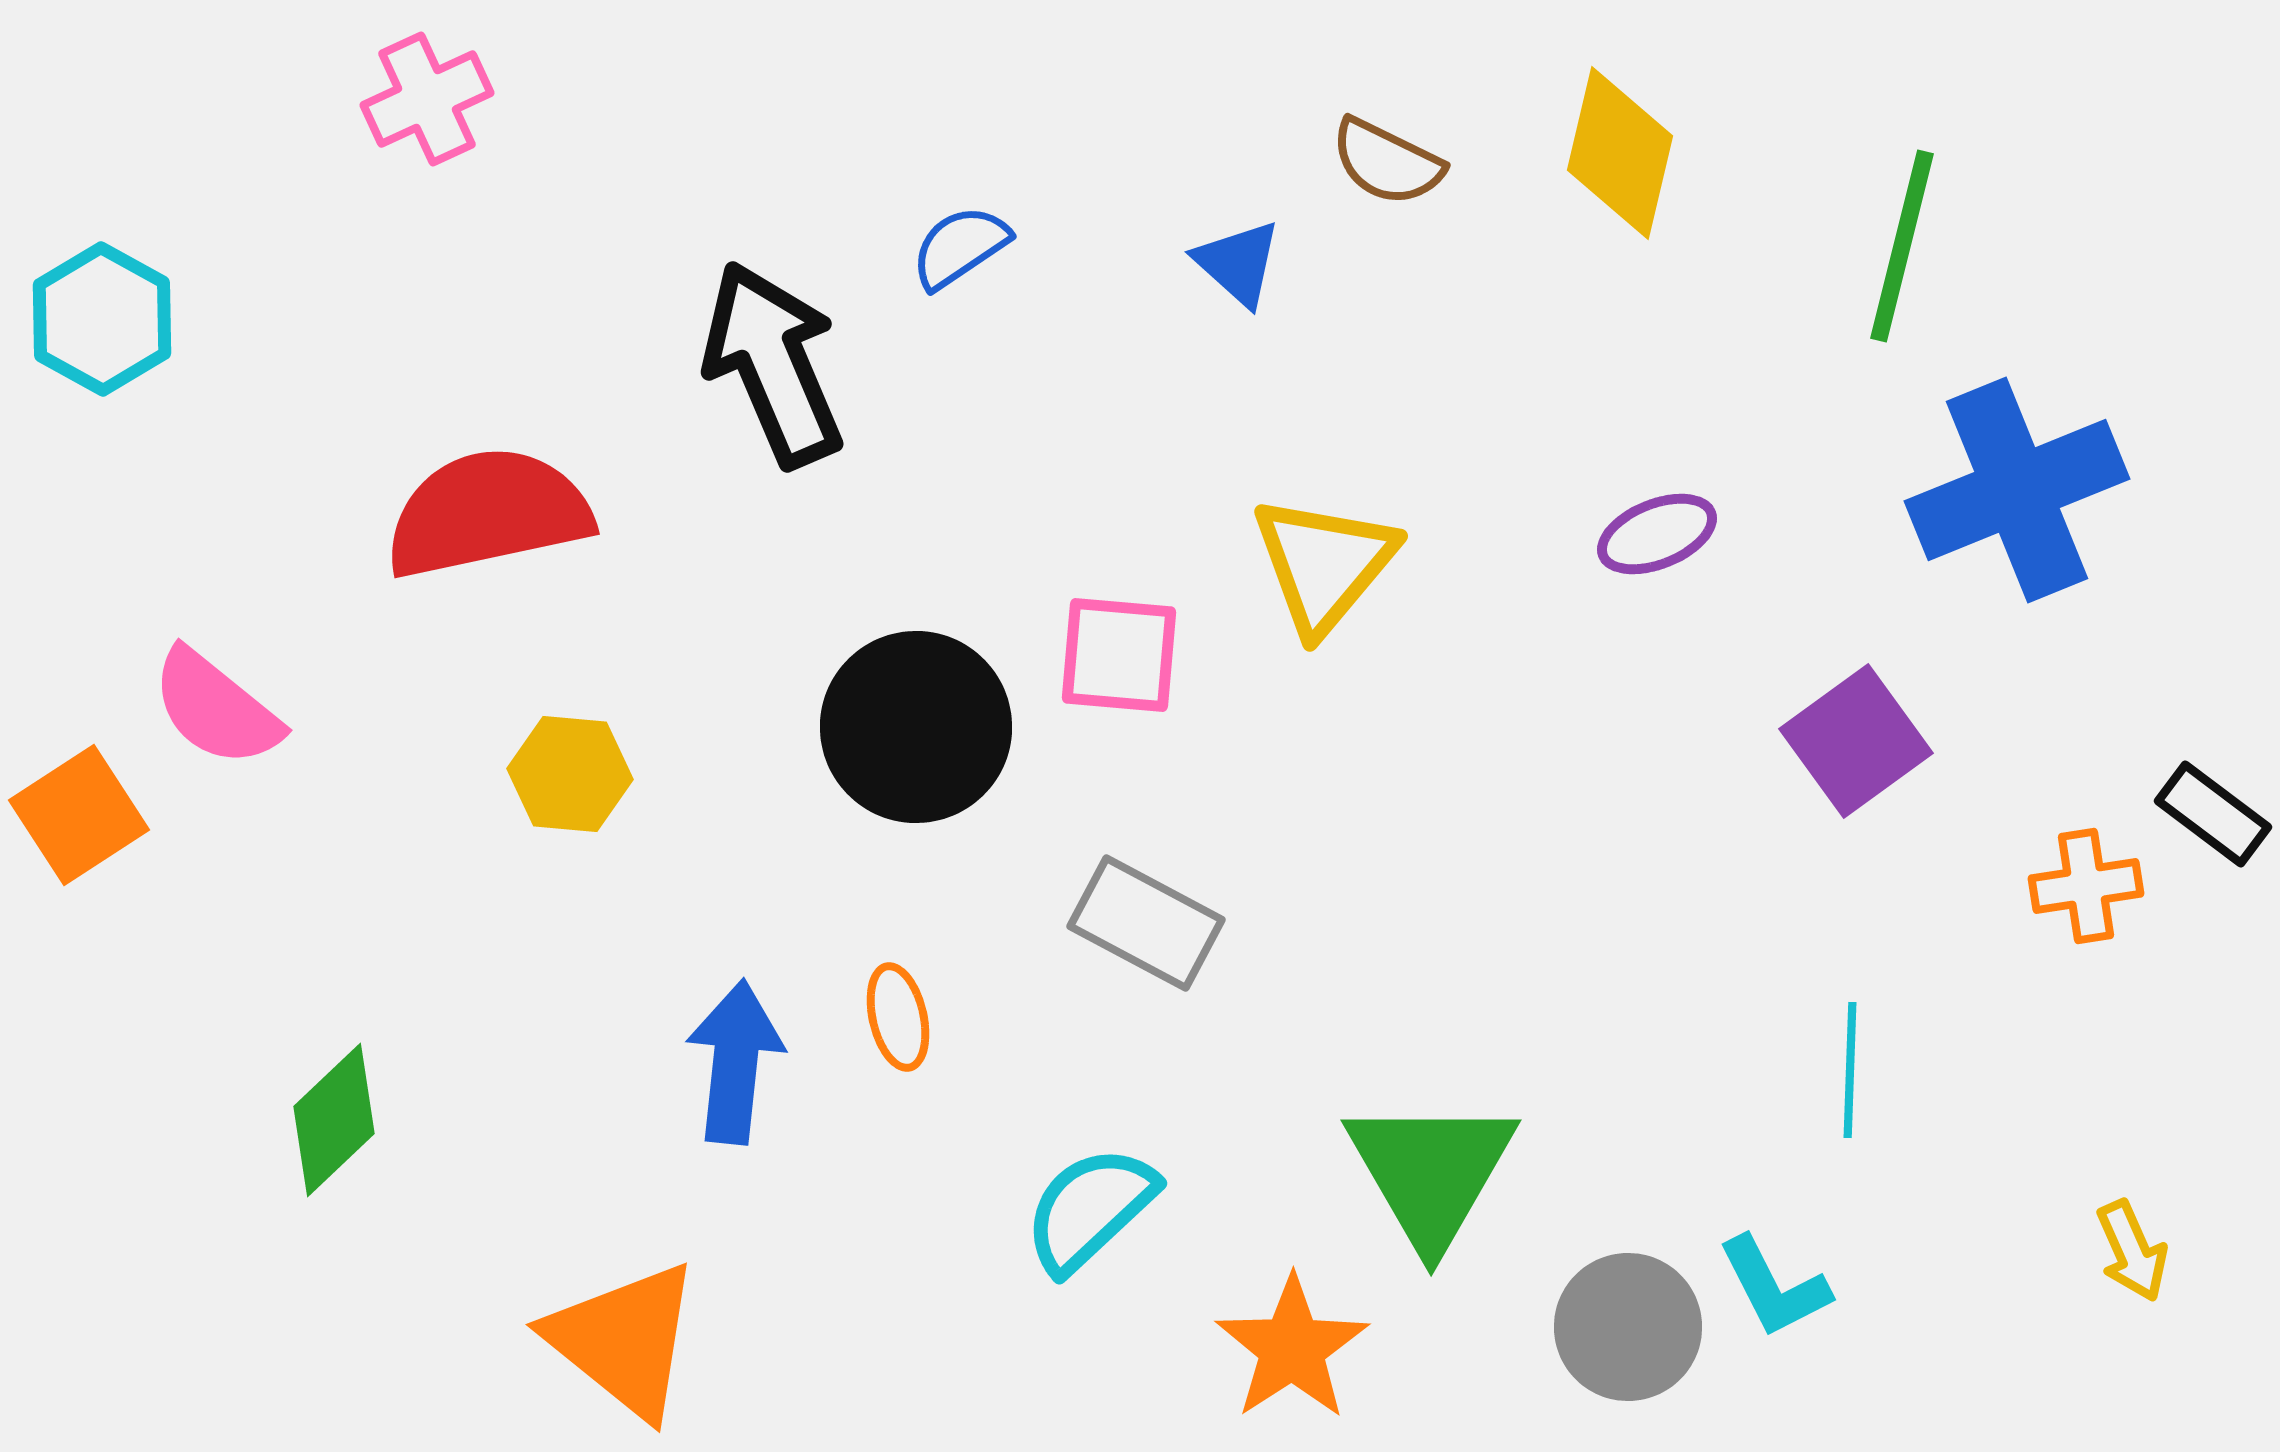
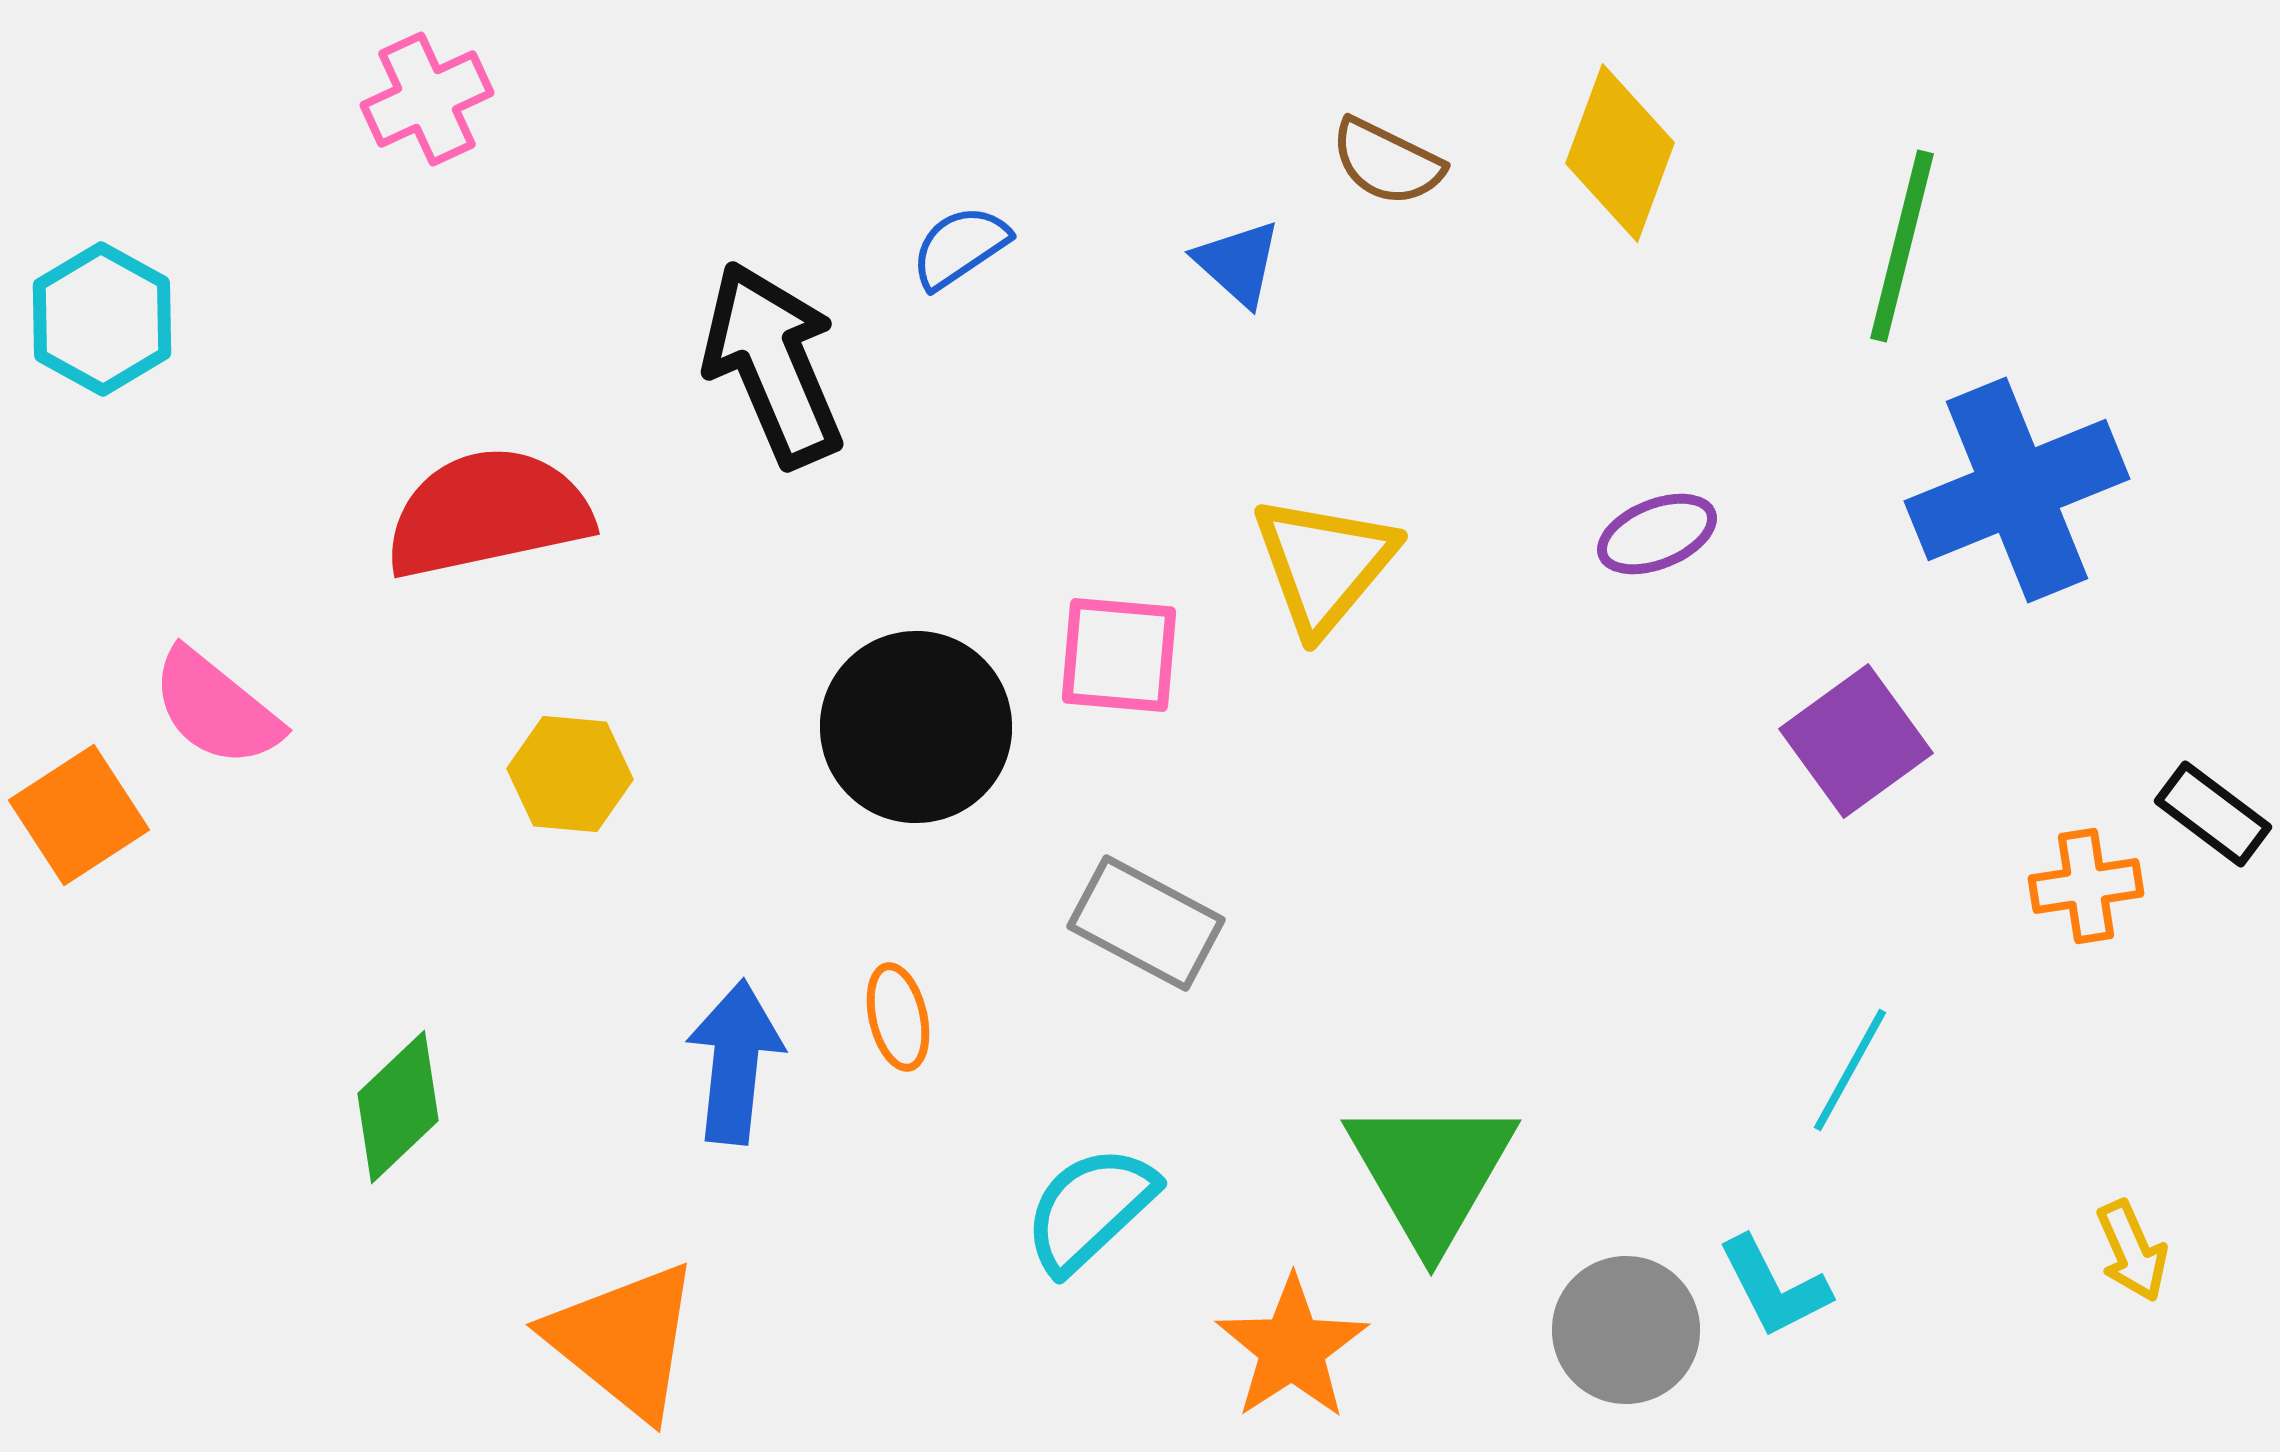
yellow diamond: rotated 7 degrees clockwise
cyan line: rotated 27 degrees clockwise
green diamond: moved 64 px right, 13 px up
gray circle: moved 2 px left, 3 px down
